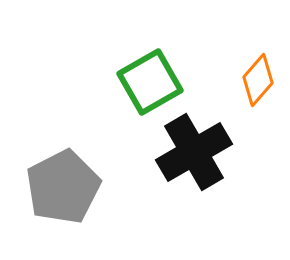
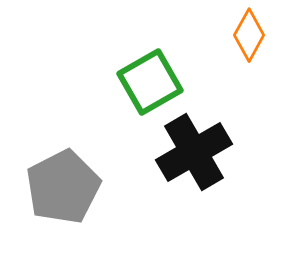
orange diamond: moved 9 px left, 45 px up; rotated 12 degrees counterclockwise
